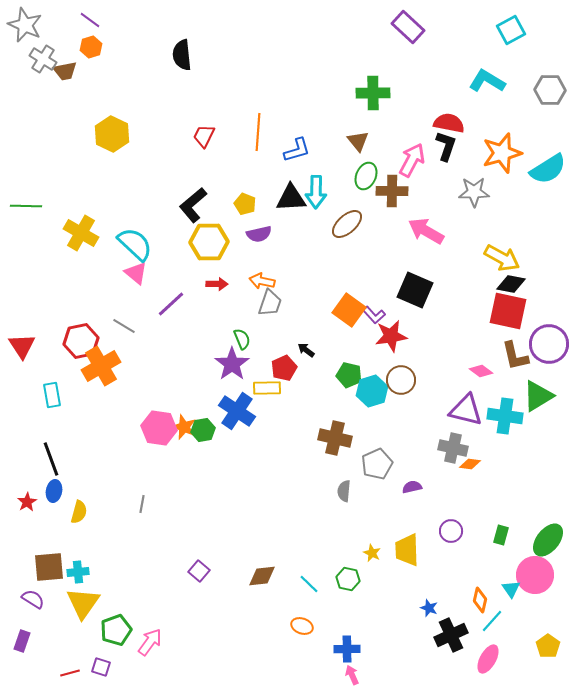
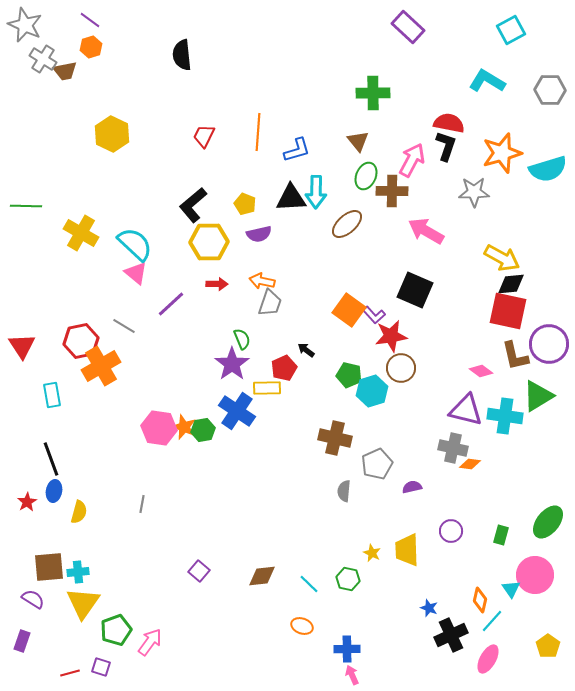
cyan semicircle at (548, 169): rotated 15 degrees clockwise
black diamond at (511, 284): rotated 16 degrees counterclockwise
brown circle at (401, 380): moved 12 px up
green ellipse at (548, 540): moved 18 px up
